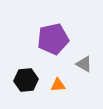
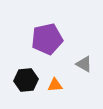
purple pentagon: moved 6 px left
orange triangle: moved 3 px left
